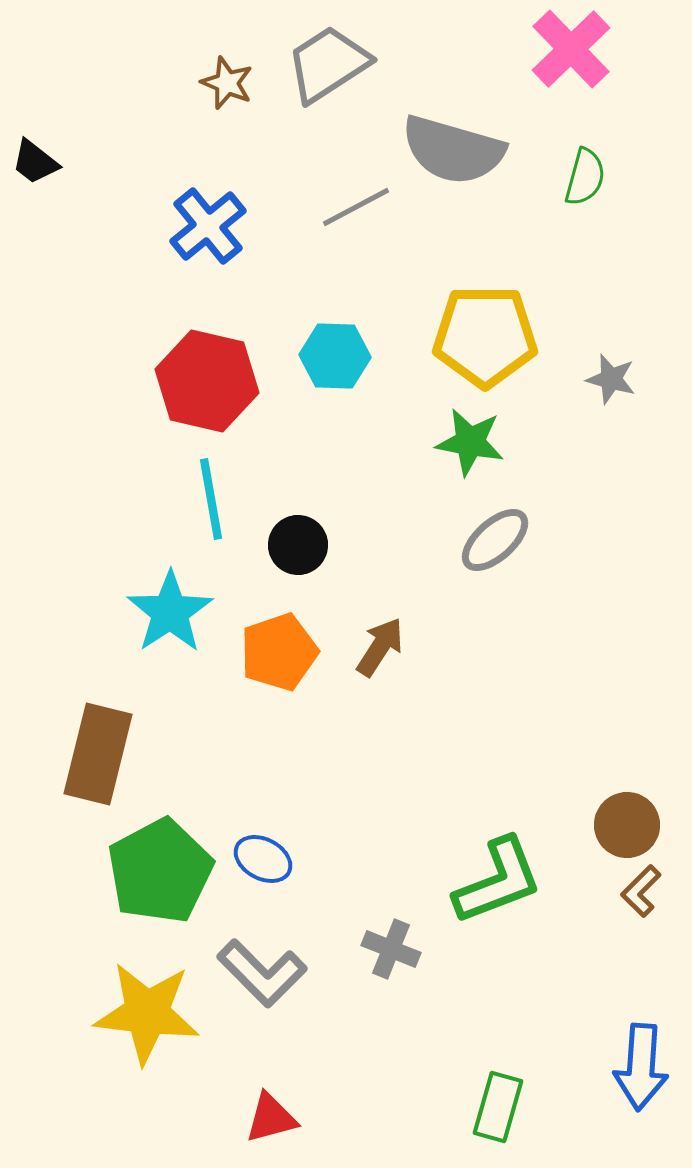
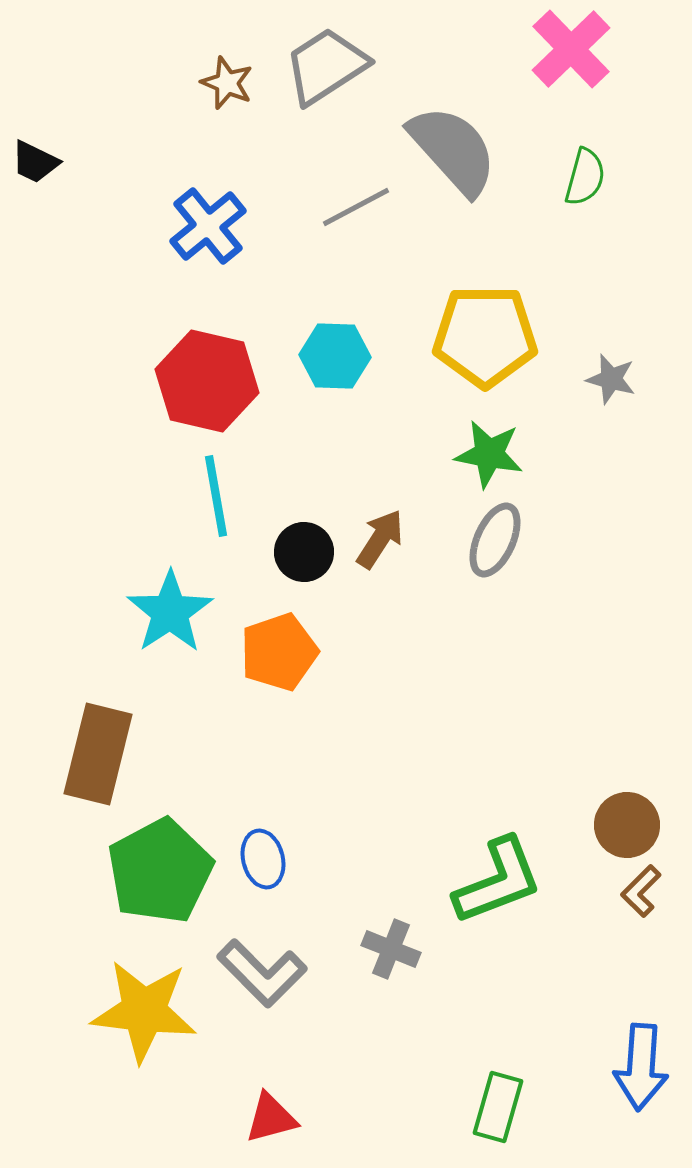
gray trapezoid: moved 2 px left, 2 px down
gray semicircle: rotated 148 degrees counterclockwise
black trapezoid: rotated 12 degrees counterclockwise
green star: moved 19 px right, 12 px down
cyan line: moved 5 px right, 3 px up
gray ellipse: rotated 24 degrees counterclockwise
black circle: moved 6 px right, 7 px down
brown arrow: moved 108 px up
blue ellipse: rotated 48 degrees clockwise
yellow star: moved 3 px left, 2 px up
